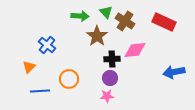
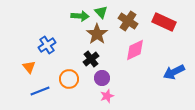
green triangle: moved 5 px left
brown cross: moved 3 px right
brown star: moved 2 px up
blue cross: rotated 18 degrees clockwise
pink diamond: rotated 20 degrees counterclockwise
black cross: moved 21 px left; rotated 35 degrees counterclockwise
orange triangle: rotated 24 degrees counterclockwise
blue arrow: rotated 15 degrees counterclockwise
purple circle: moved 8 px left
blue line: rotated 18 degrees counterclockwise
pink star: rotated 16 degrees counterclockwise
